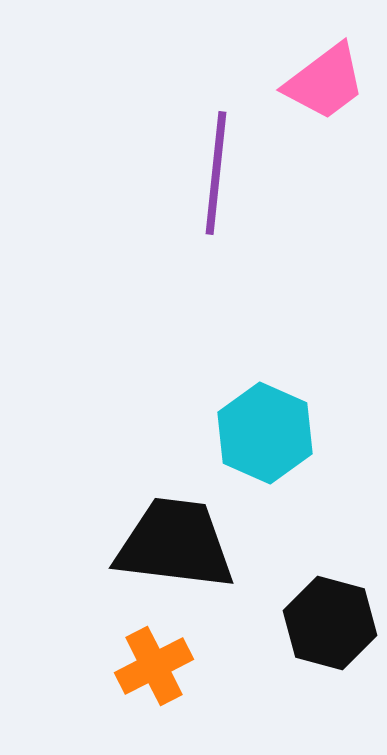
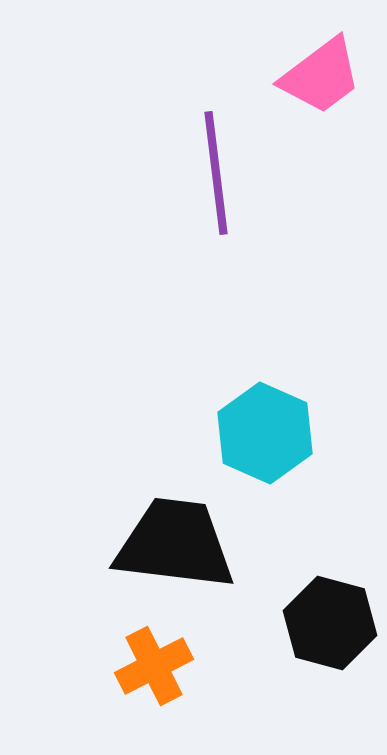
pink trapezoid: moved 4 px left, 6 px up
purple line: rotated 13 degrees counterclockwise
